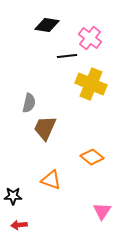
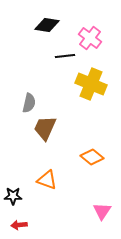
black line: moved 2 px left
orange triangle: moved 4 px left
